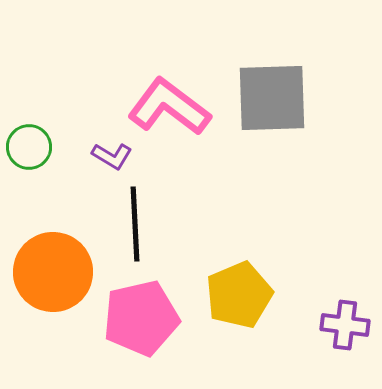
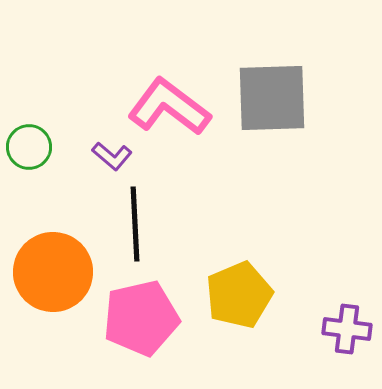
purple L-shape: rotated 9 degrees clockwise
purple cross: moved 2 px right, 4 px down
